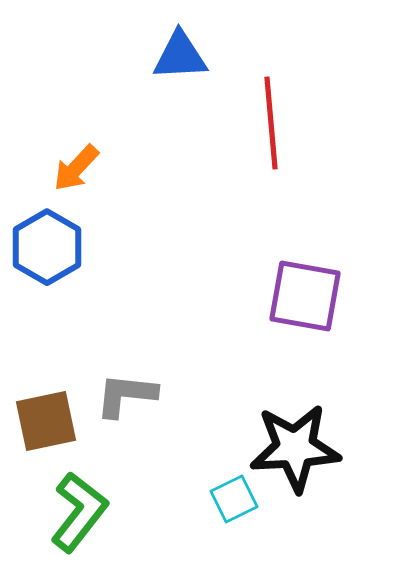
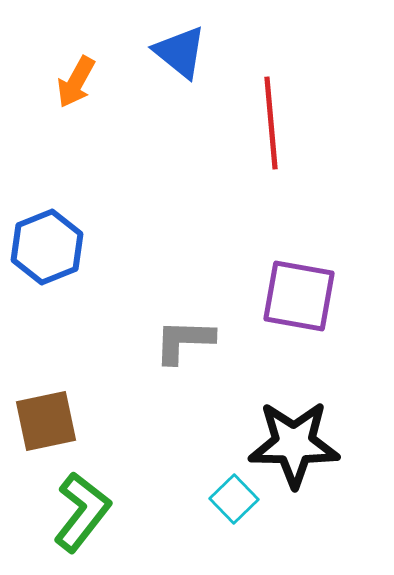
blue triangle: moved 4 px up; rotated 42 degrees clockwise
orange arrow: moved 86 px up; rotated 14 degrees counterclockwise
blue hexagon: rotated 8 degrees clockwise
purple square: moved 6 px left
gray L-shape: moved 58 px right, 54 px up; rotated 4 degrees counterclockwise
black star: moved 1 px left, 4 px up; rotated 4 degrees clockwise
cyan square: rotated 18 degrees counterclockwise
green L-shape: moved 3 px right
